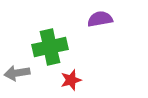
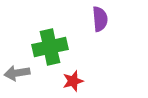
purple semicircle: rotated 95 degrees clockwise
red star: moved 2 px right, 1 px down
